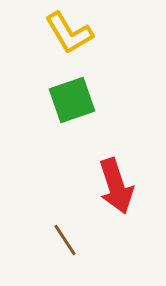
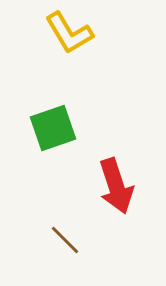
green square: moved 19 px left, 28 px down
brown line: rotated 12 degrees counterclockwise
